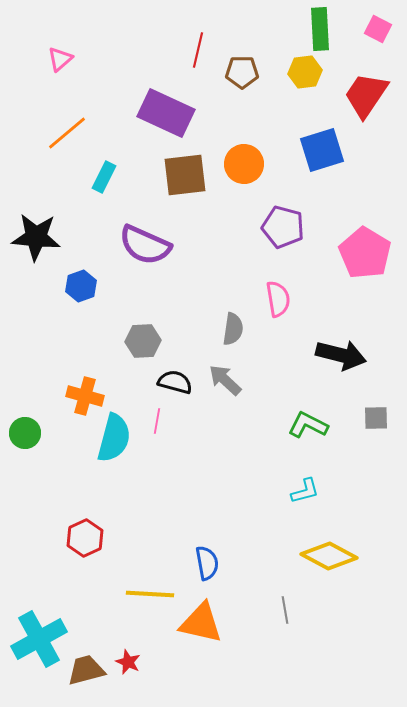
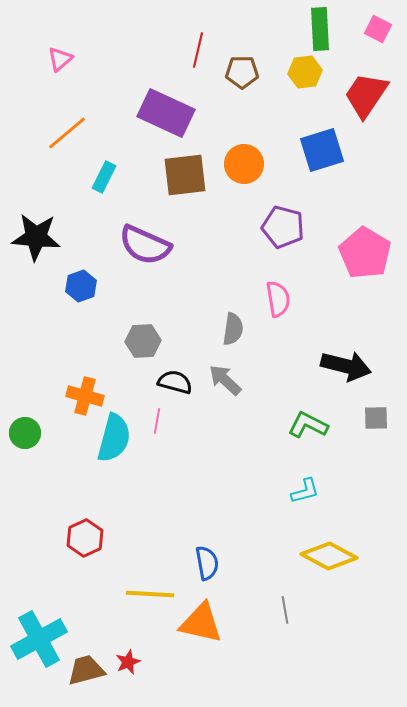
black arrow: moved 5 px right, 11 px down
red star: rotated 25 degrees clockwise
